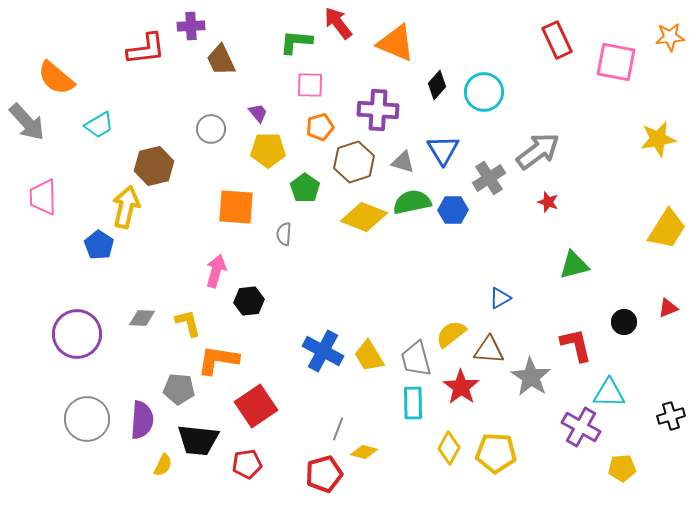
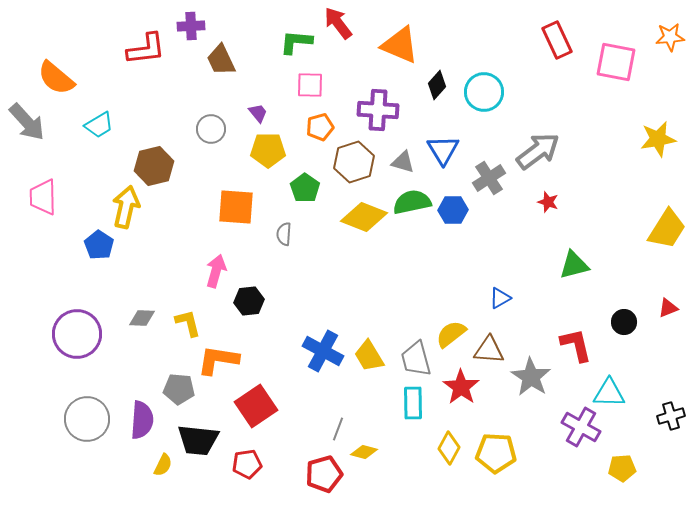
orange triangle at (396, 43): moved 4 px right, 2 px down
